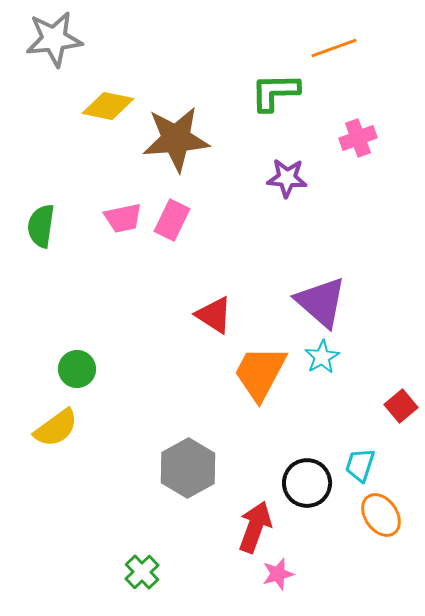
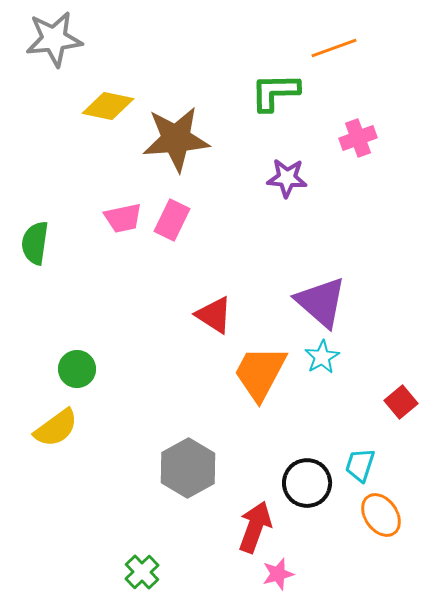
green semicircle: moved 6 px left, 17 px down
red square: moved 4 px up
